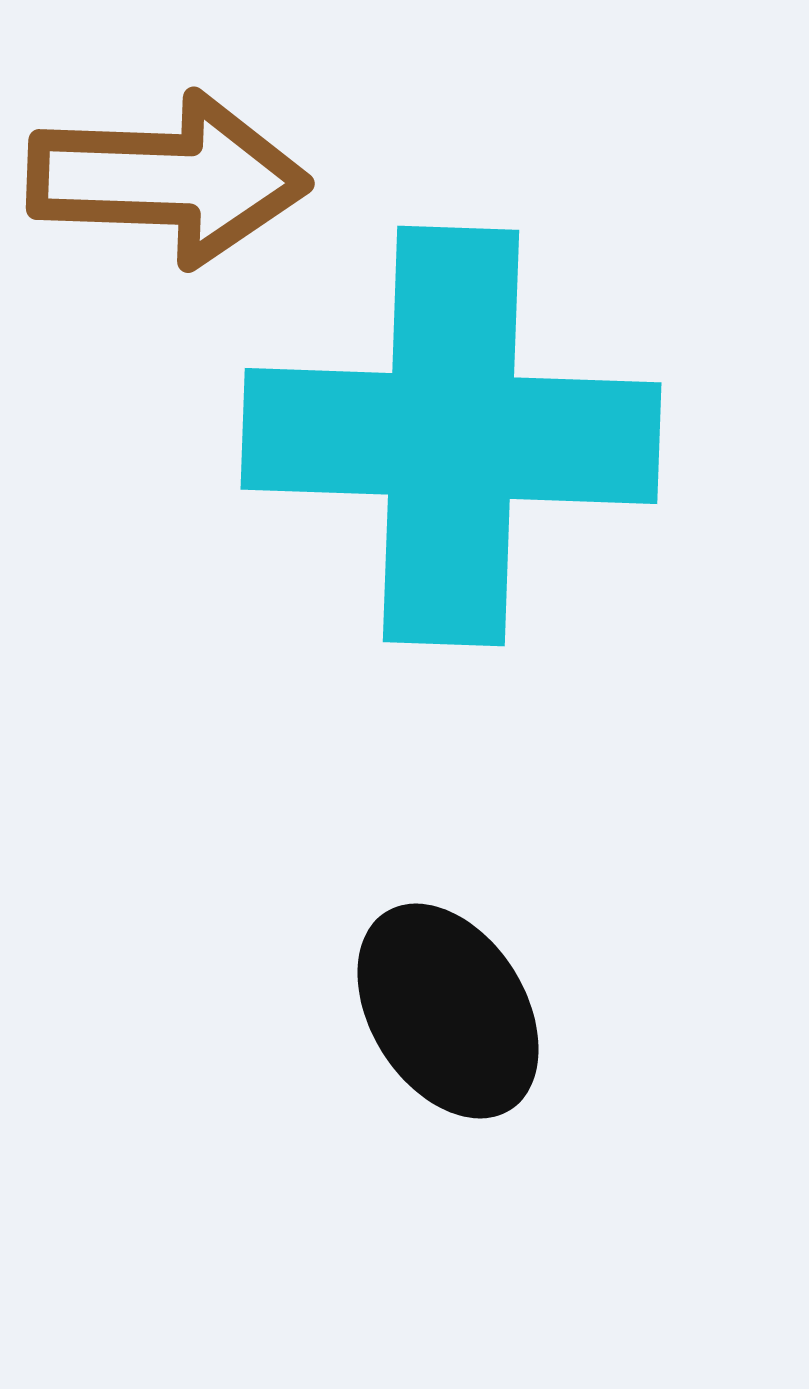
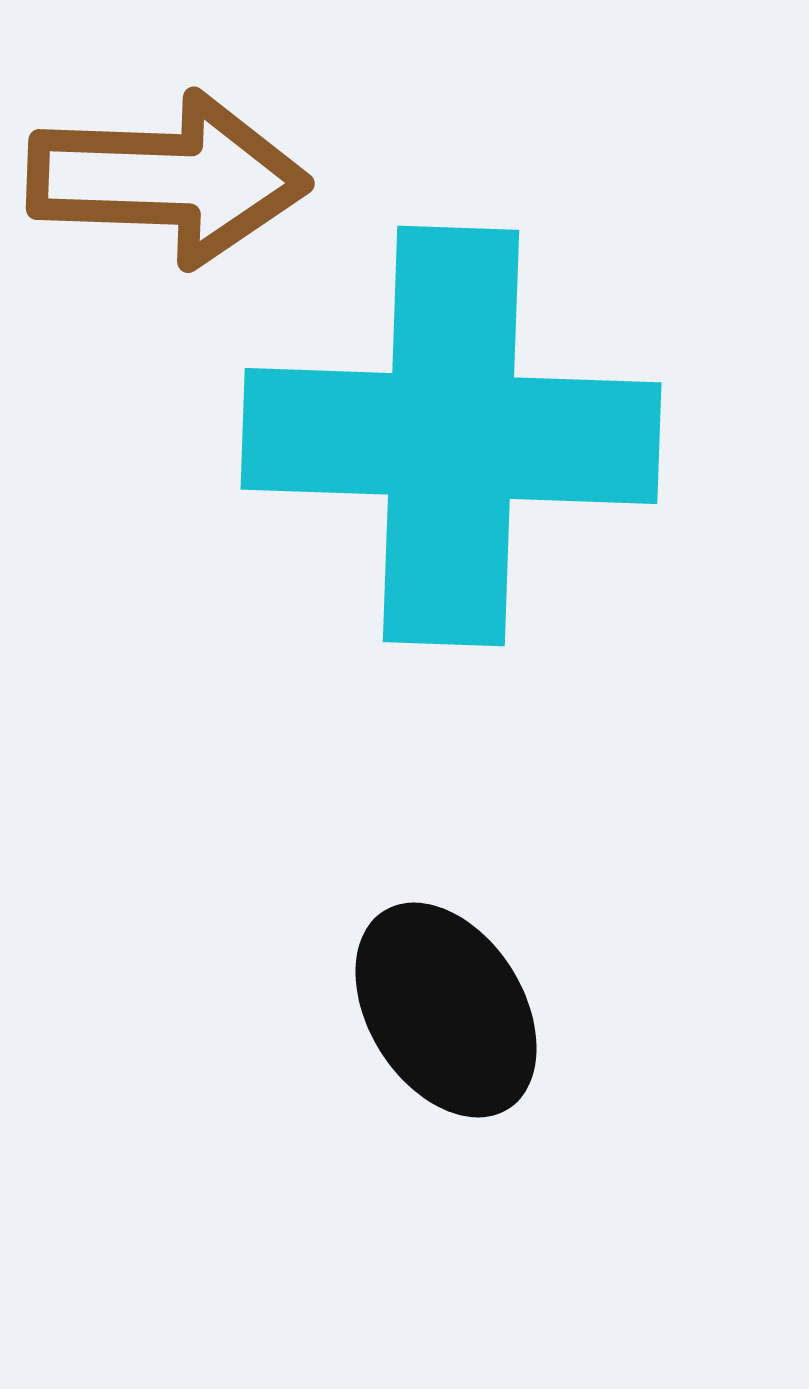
black ellipse: moved 2 px left, 1 px up
